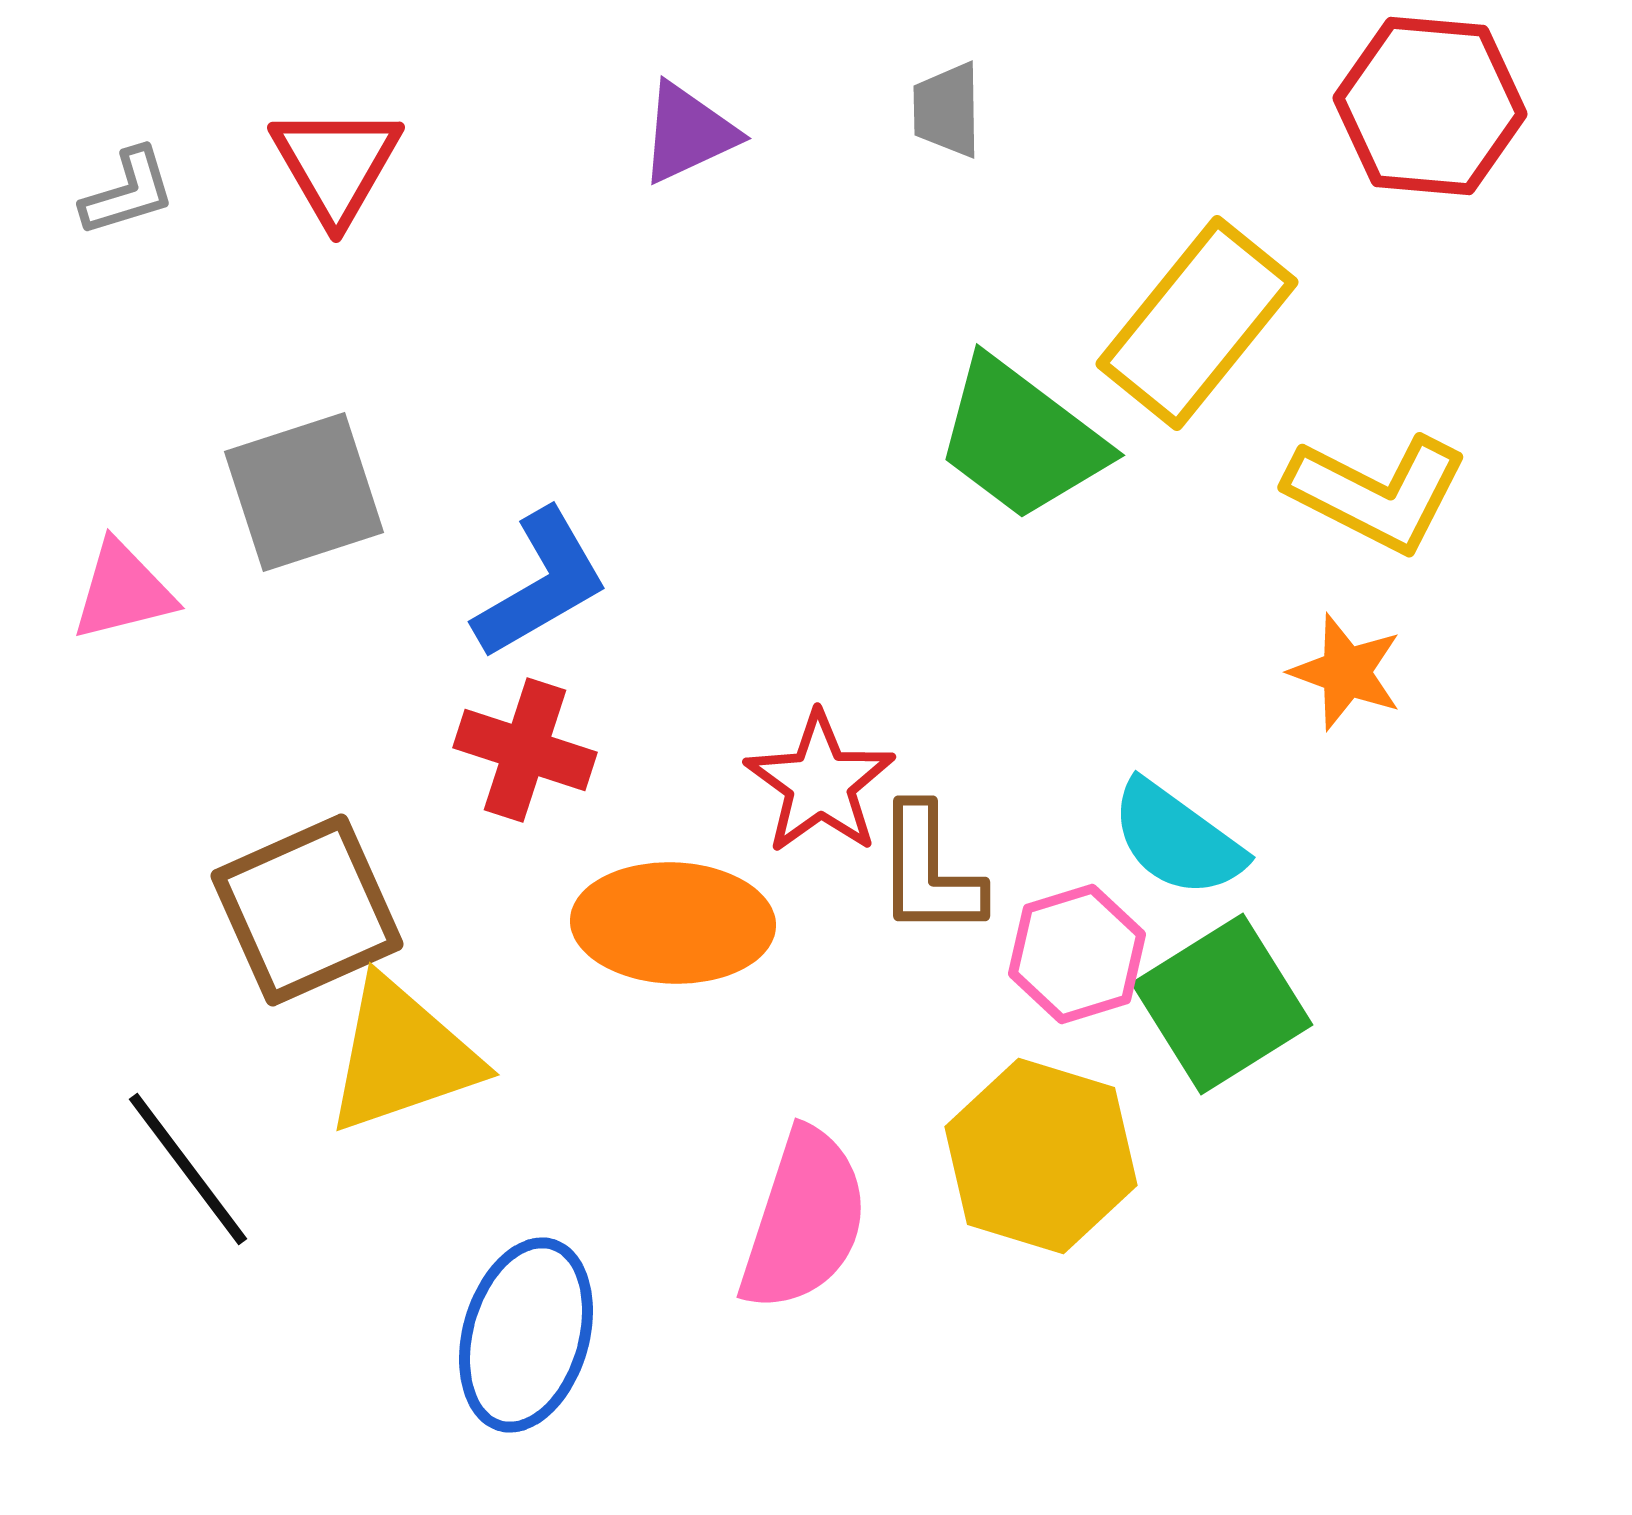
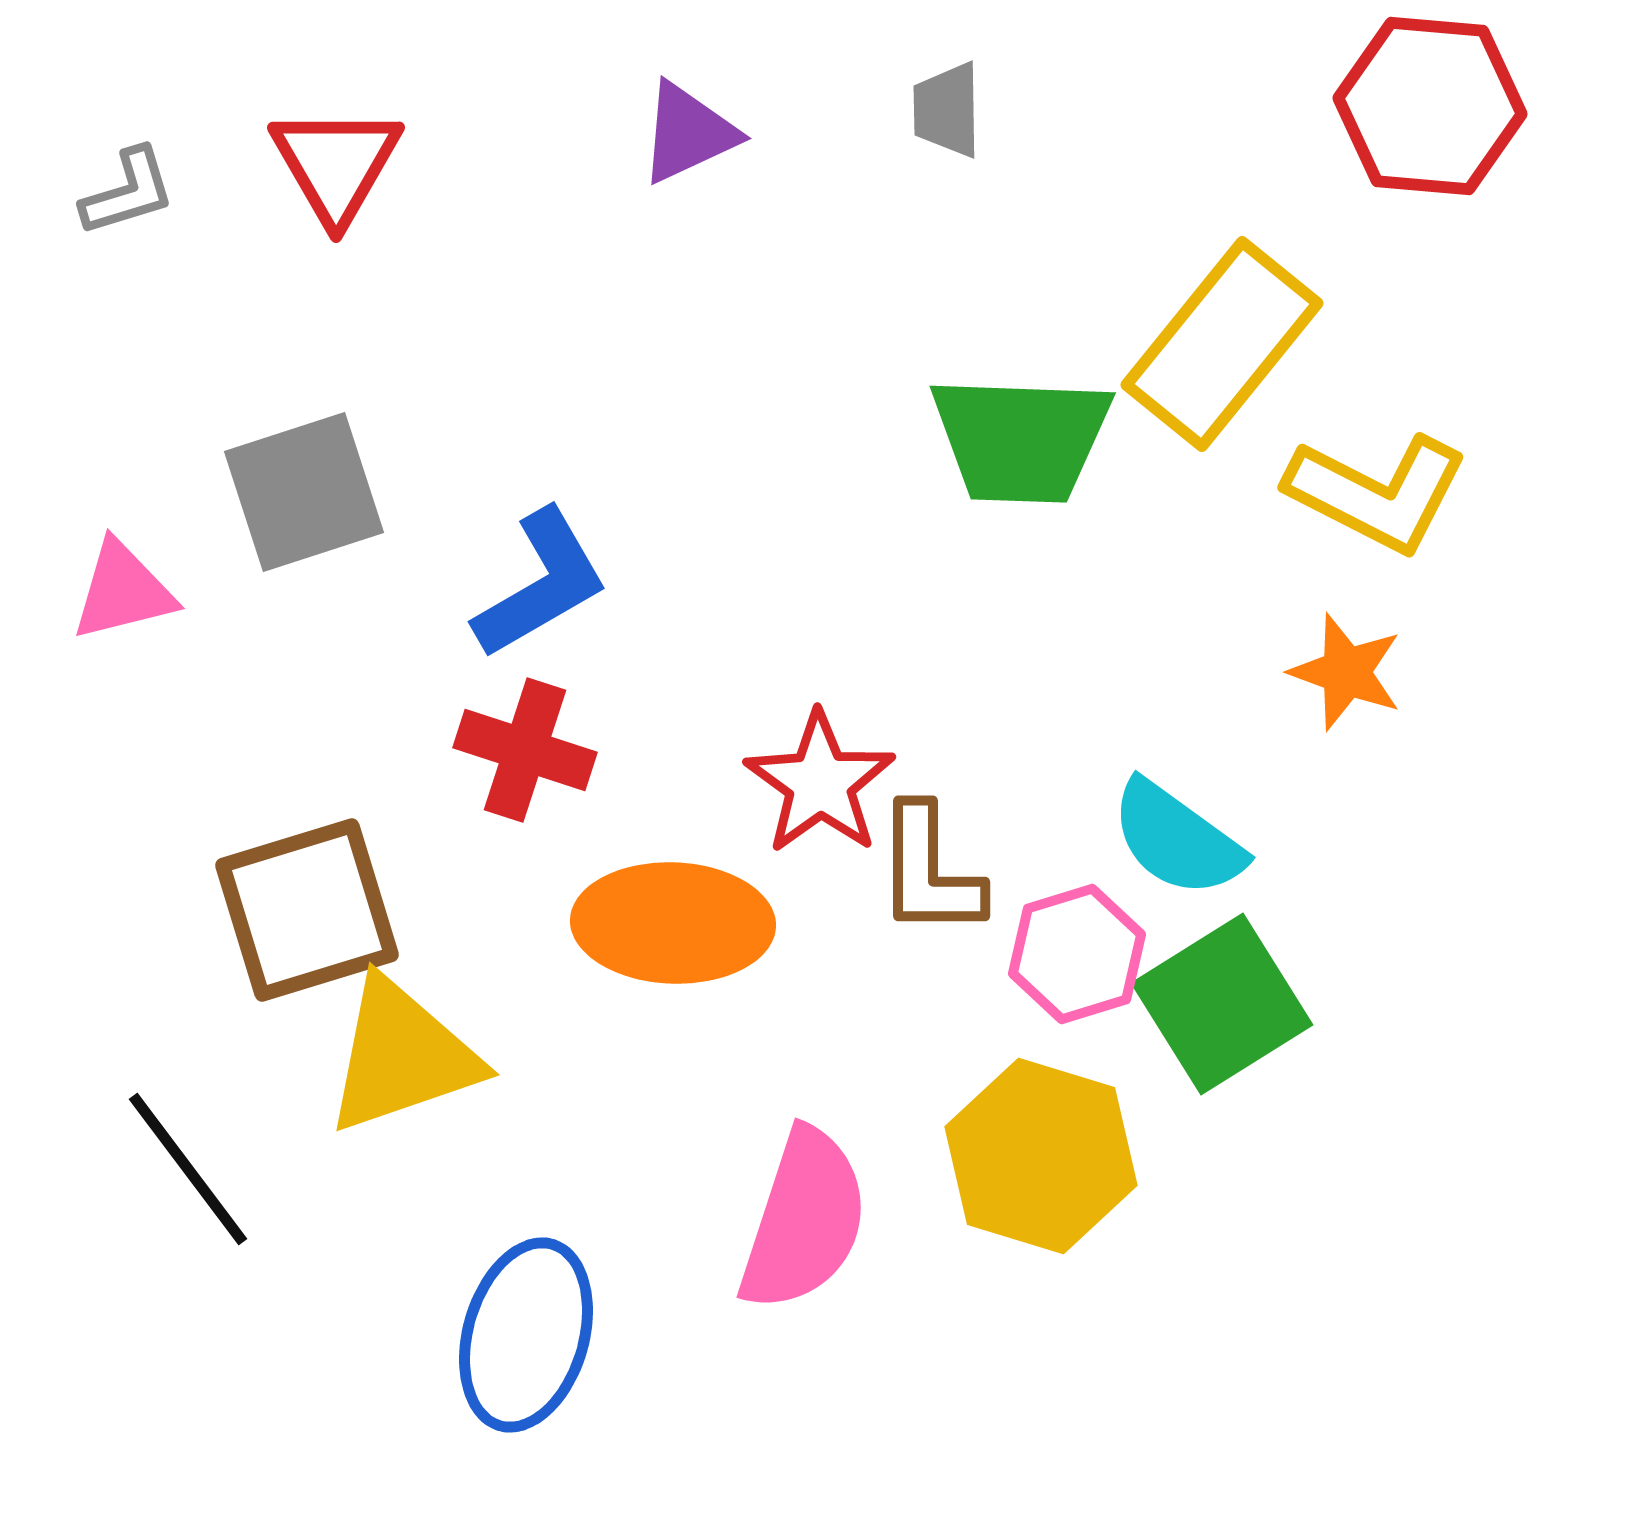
yellow rectangle: moved 25 px right, 21 px down
green trapezoid: rotated 35 degrees counterclockwise
brown square: rotated 7 degrees clockwise
